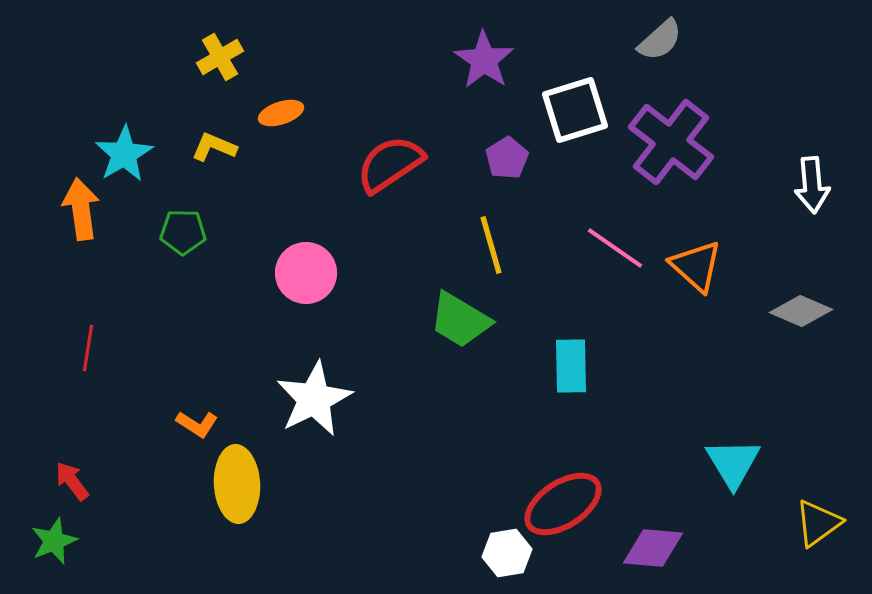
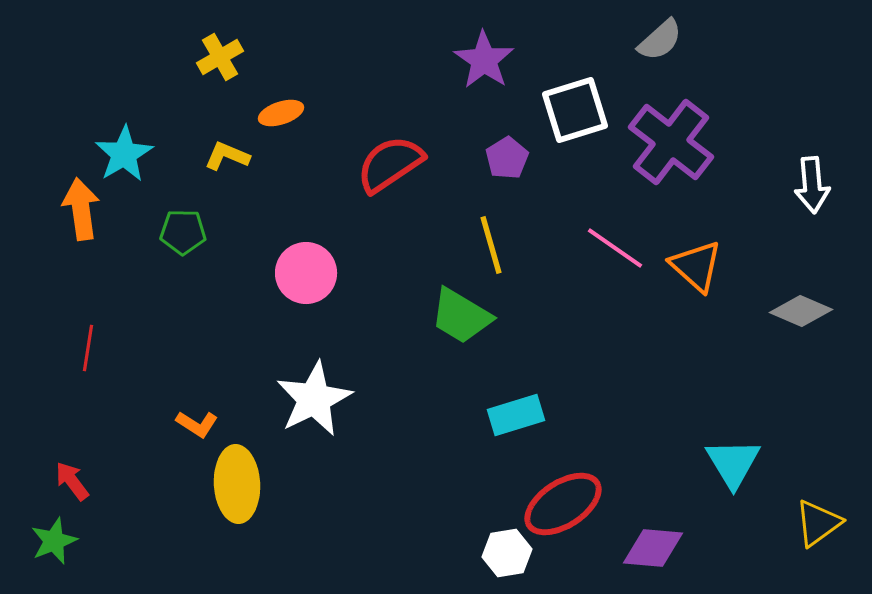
yellow L-shape: moved 13 px right, 9 px down
green trapezoid: moved 1 px right, 4 px up
cyan rectangle: moved 55 px left, 49 px down; rotated 74 degrees clockwise
